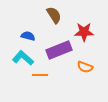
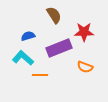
blue semicircle: rotated 32 degrees counterclockwise
purple rectangle: moved 2 px up
